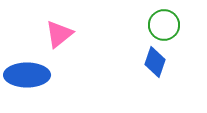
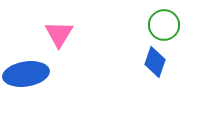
pink triangle: rotated 20 degrees counterclockwise
blue ellipse: moved 1 px left, 1 px up; rotated 9 degrees counterclockwise
